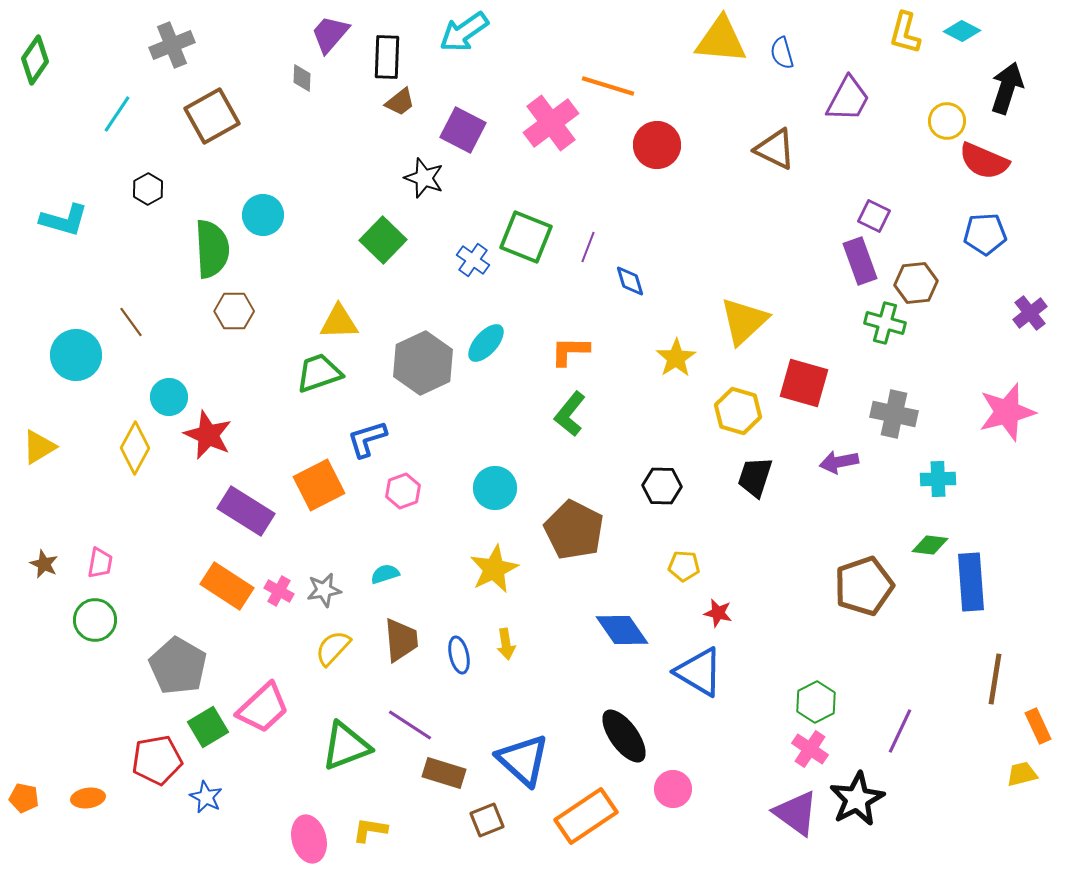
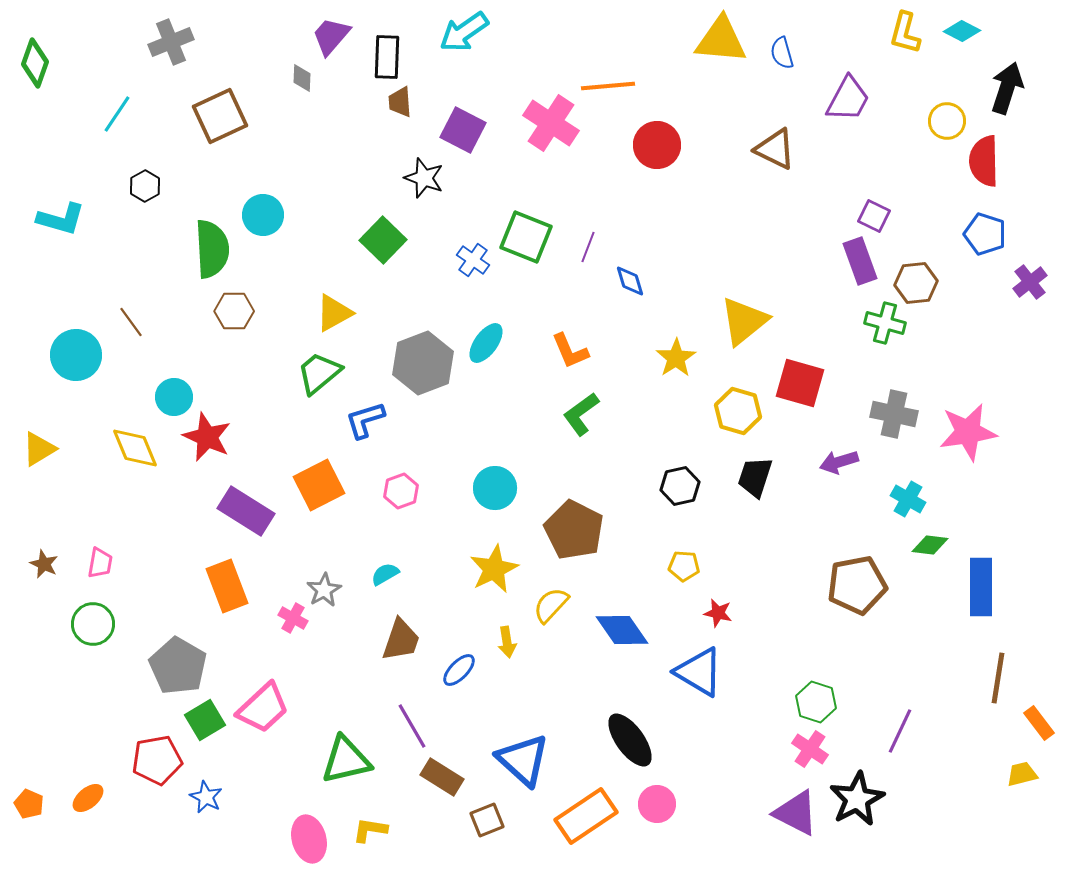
purple trapezoid at (330, 34): moved 1 px right, 2 px down
gray cross at (172, 45): moved 1 px left, 3 px up
green diamond at (35, 60): moved 3 px down; rotated 15 degrees counterclockwise
orange line at (608, 86): rotated 22 degrees counterclockwise
brown trapezoid at (400, 102): rotated 124 degrees clockwise
brown square at (212, 116): moved 8 px right; rotated 4 degrees clockwise
pink cross at (551, 123): rotated 20 degrees counterclockwise
red semicircle at (984, 161): rotated 66 degrees clockwise
black hexagon at (148, 189): moved 3 px left, 3 px up
cyan L-shape at (64, 220): moved 3 px left, 1 px up
blue pentagon at (985, 234): rotated 21 degrees clockwise
purple cross at (1030, 313): moved 31 px up
yellow triangle at (744, 321): rotated 4 degrees clockwise
yellow triangle at (339, 322): moved 5 px left, 9 px up; rotated 27 degrees counterclockwise
cyan ellipse at (486, 343): rotated 6 degrees counterclockwise
orange L-shape at (570, 351): rotated 114 degrees counterclockwise
gray hexagon at (423, 363): rotated 4 degrees clockwise
green trapezoid at (319, 373): rotated 21 degrees counterclockwise
red square at (804, 383): moved 4 px left
cyan circle at (169, 397): moved 5 px right
pink star at (1007, 412): moved 39 px left, 20 px down; rotated 6 degrees clockwise
green L-shape at (570, 414): moved 11 px right; rotated 15 degrees clockwise
red star at (208, 435): moved 1 px left, 2 px down
blue L-shape at (367, 439): moved 2 px left, 19 px up
yellow triangle at (39, 447): moved 2 px down
yellow diamond at (135, 448): rotated 51 degrees counterclockwise
purple arrow at (839, 462): rotated 6 degrees counterclockwise
cyan cross at (938, 479): moved 30 px left, 20 px down; rotated 32 degrees clockwise
black hexagon at (662, 486): moved 18 px right; rotated 15 degrees counterclockwise
pink hexagon at (403, 491): moved 2 px left
cyan semicircle at (385, 574): rotated 12 degrees counterclockwise
blue rectangle at (971, 582): moved 10 px right, 5 px down; rotated 4 degrees clockwise
orange rectangle at (227, 586): rotated 36 degrees clockwise
brown pentagon at (864, 586): moved 7 px left, 1 px up; rotated 8 degrees clockwise
gray star at (324, 590): rotated 20 degrees counterclockwise
pink cross at (279, 591): moved 14 px right, 27 px down
green circle at (95, 620): moved 2 px left, 4 px down
brown trapezoid at (401, 640): rotated 24 degrees clockwise
yellow arrow at (506, 644): moved 1 px right, 2 px up
yellow semicircle at (333, 648): moved 218 px right, 43 px up
blue ellipse at (459, 655): moved 15 px down; rotated 57 degrees clockwise
brown line at (995, 679): moved 3 px right, 1 px up
green hexagon at (816, 702): rotated 15 degrees counterclockwise
purple line at (410, 725): moved 2 px right, 1 px down; rotated 27 degrees clockwise
orange rectangle at (1038, 726): moved 1 px right, 3 px up; rotated 12 degrees counterclockwise
green square at (208, 727): moved 3 px left, 7 px up
black ellipse at (624, 736): moved 6 px right, 4 px down
green triangle at (346, 746): moved 14 px down; rotated 8 degrees clockwise
brown rectangle at (444, 773): moved 2 px left, 4 px down; rotated 15 degrees clockwise
pink circle at (673, 789): moved 16 px left, 15 px down
orange pentagon at (24, 798): moved 5 px right, 6 px down; rotated 12 degrees clockwise
orange ellipse at (88, 798): rotated 32 degrees counterclockwise
purple triangle at (796, 813): rotated 9 degrees counterclockwise
